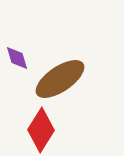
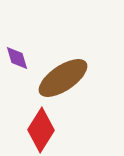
brown ellipse: moved 3 px right, 1 px up
